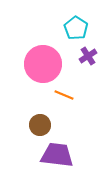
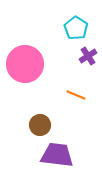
pink circle: moved 18 px left
orange line: moved 12 px right
